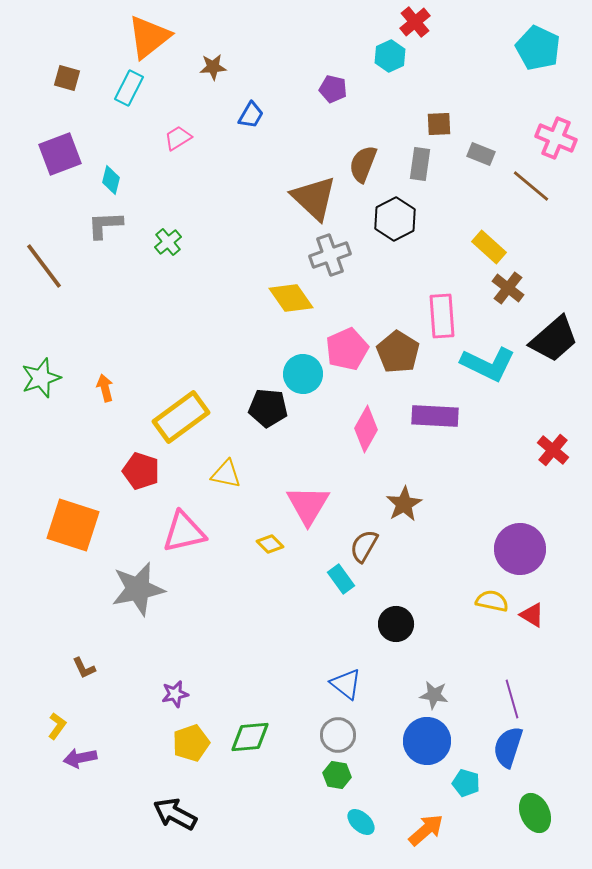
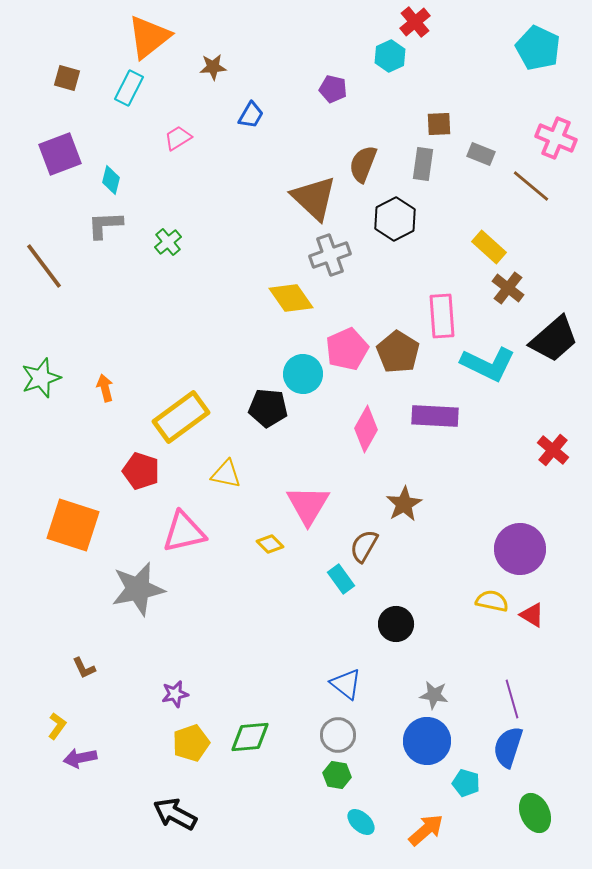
gray rectangle at (420, 164): moved 3 px right
